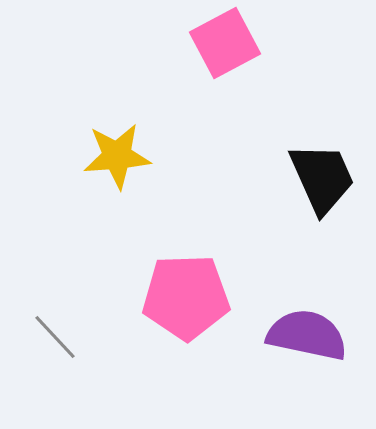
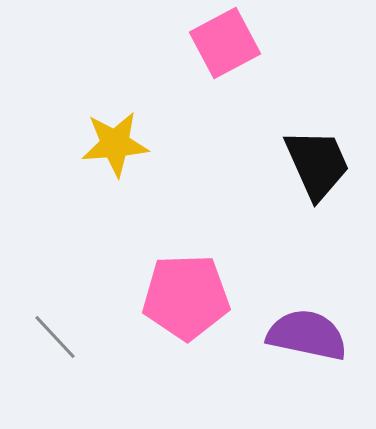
yellow star: moved 2 px left, 12 px up
black trapezoid: moved 5 px left, 14 px up
